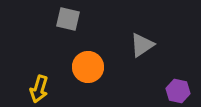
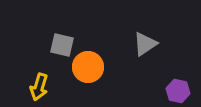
gray square: moved 6 px left, 26 px down
gray triangle: moved 3 px right, 1 px up
yellow arrow: moved 2 px up
